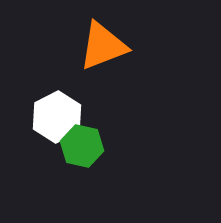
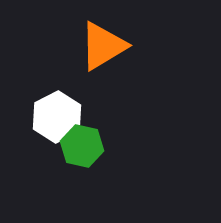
orange triangle: rotated 10 degrees counterclockwise
